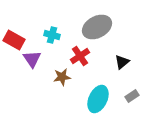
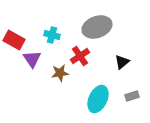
gray ellipse: rotated 8 degrees clockwise
brown star: moved 2 px left, 4 px up
gray rectangle: rotated 16 degrees clockwise
